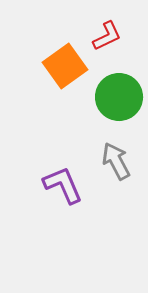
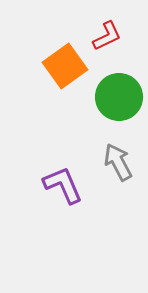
gray arrow: moved 2 px right, 1 px down
